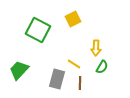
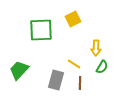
green square: moved 3 px right; rotated 30 degrees counterclockwise
gray rectangle: moved 1 px left, 1 px down
